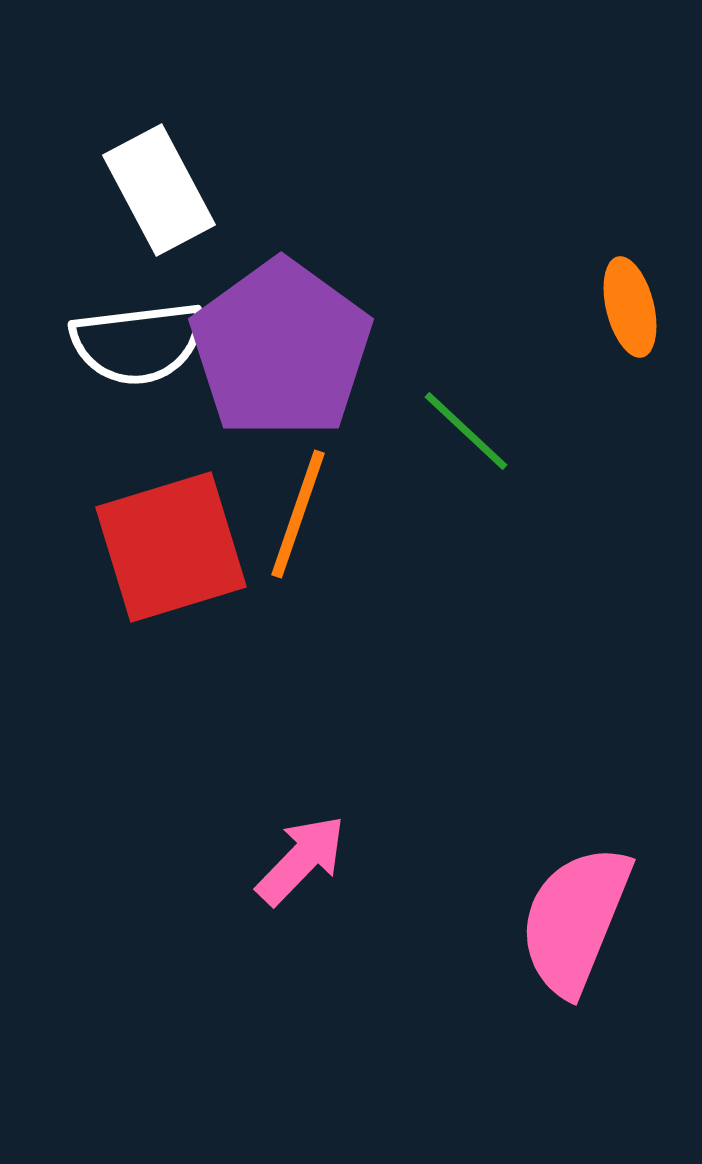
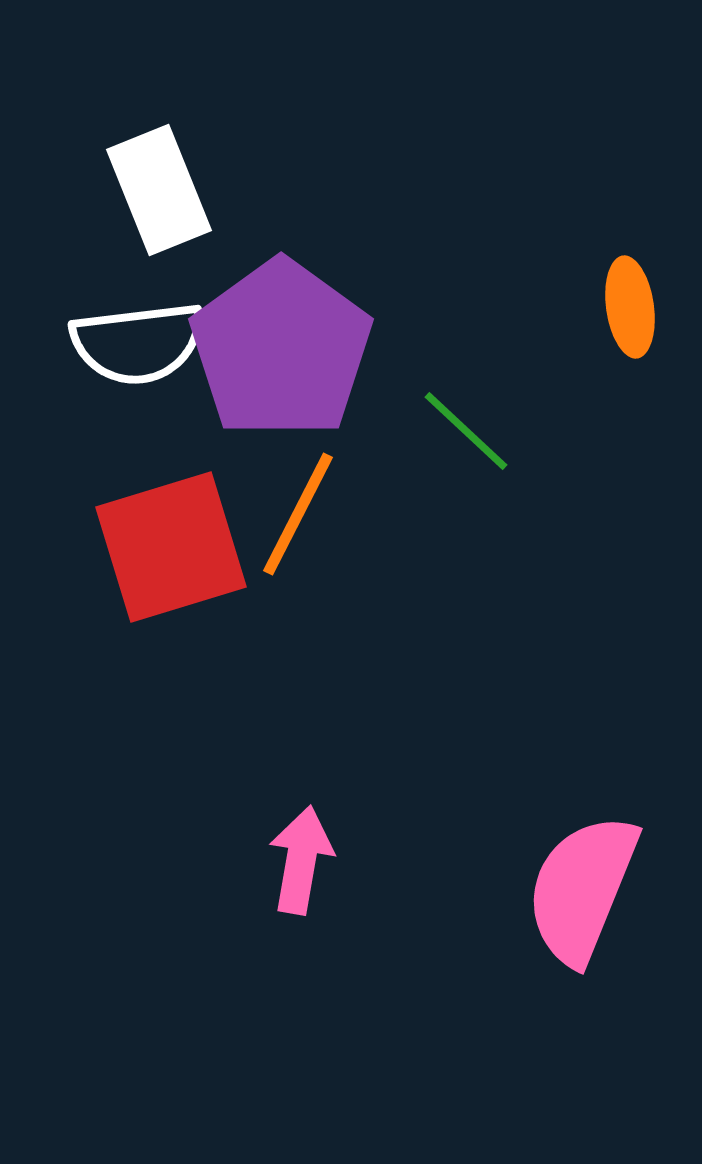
white rectangle: rotated 6 degrees clockwise
orange ellipse: rotated 6 degrees clockwise
orange line: rotated 8 degrees clockwise
pink arrow: rotated 34 degrees counterclockwise
pink semicircle: moved 7 px right, 31 px up
